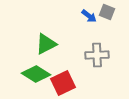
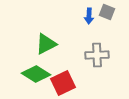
blue arrow: rotated 56 degrees clockwise
